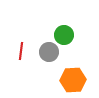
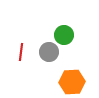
red line: moved 1 px down
orange hexagon: moved 1 px left, 2 px down
